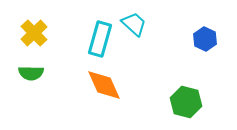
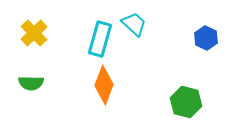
blue hexagon: moved 1 px right, 1 px up
green semicircle: moved 10 px down
orange diamond: rotated 45 degrees clockwise
